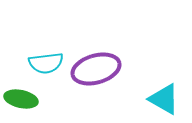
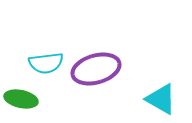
cyan triangle: moved 3 px left
